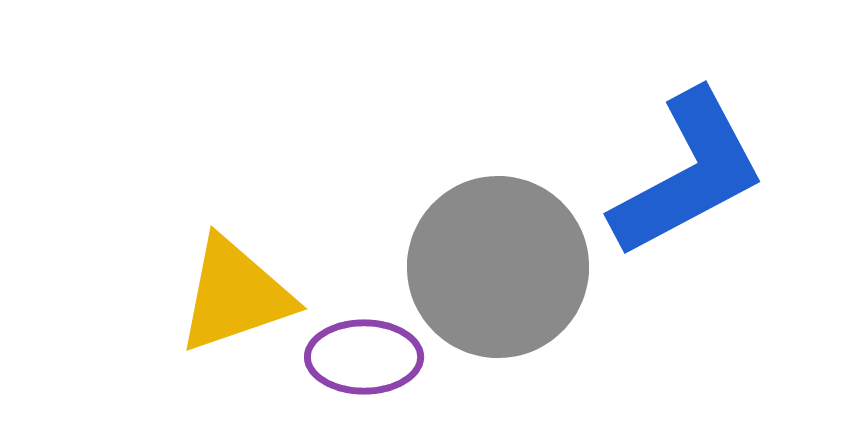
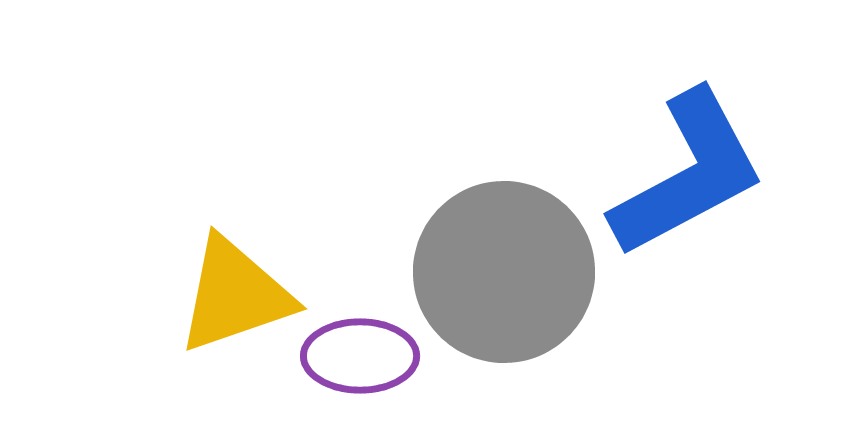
gray circle: moved 6 px right, 5 px down
purple ellipse: moved 4 px left, 1 px up
